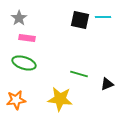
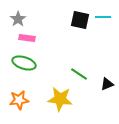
gray star: moved 1 px left, 1 px down
green line: rotated 18 degrees clockwise
orange star: moved 3 px right
